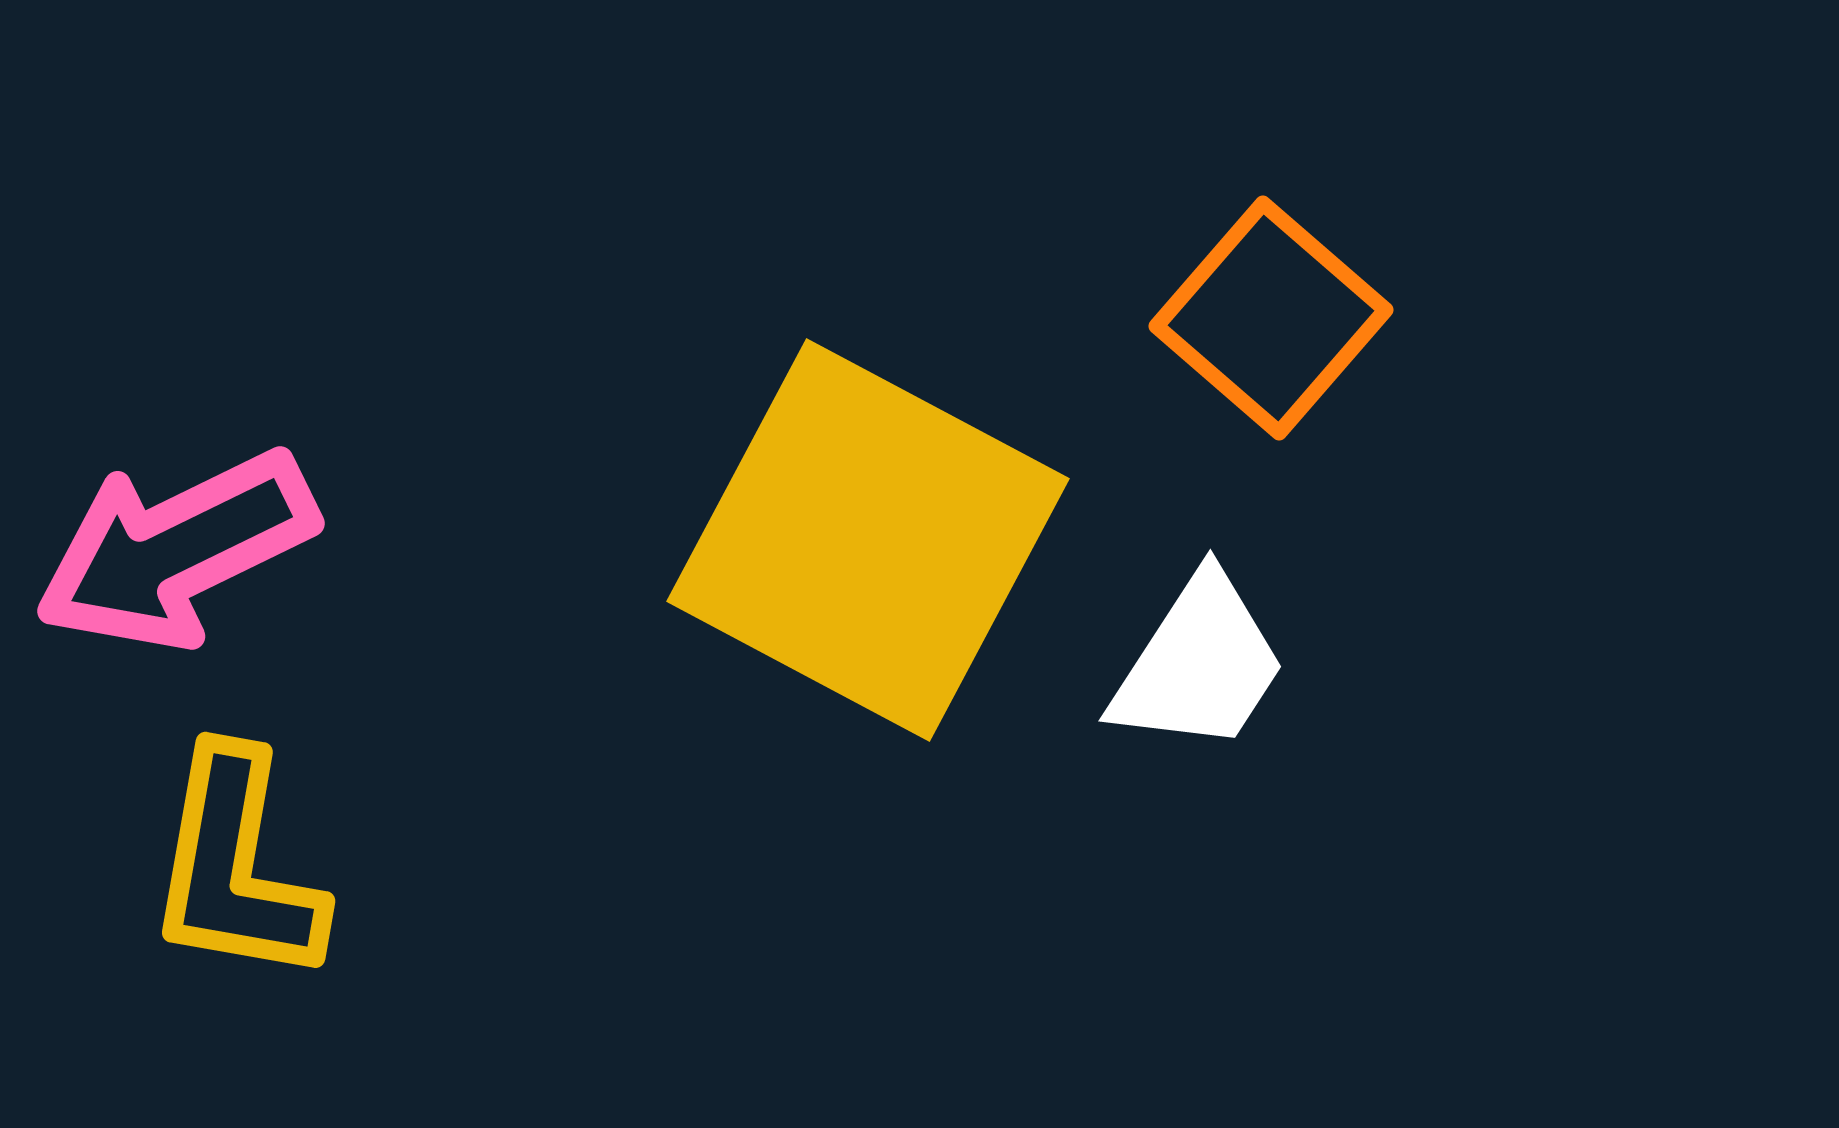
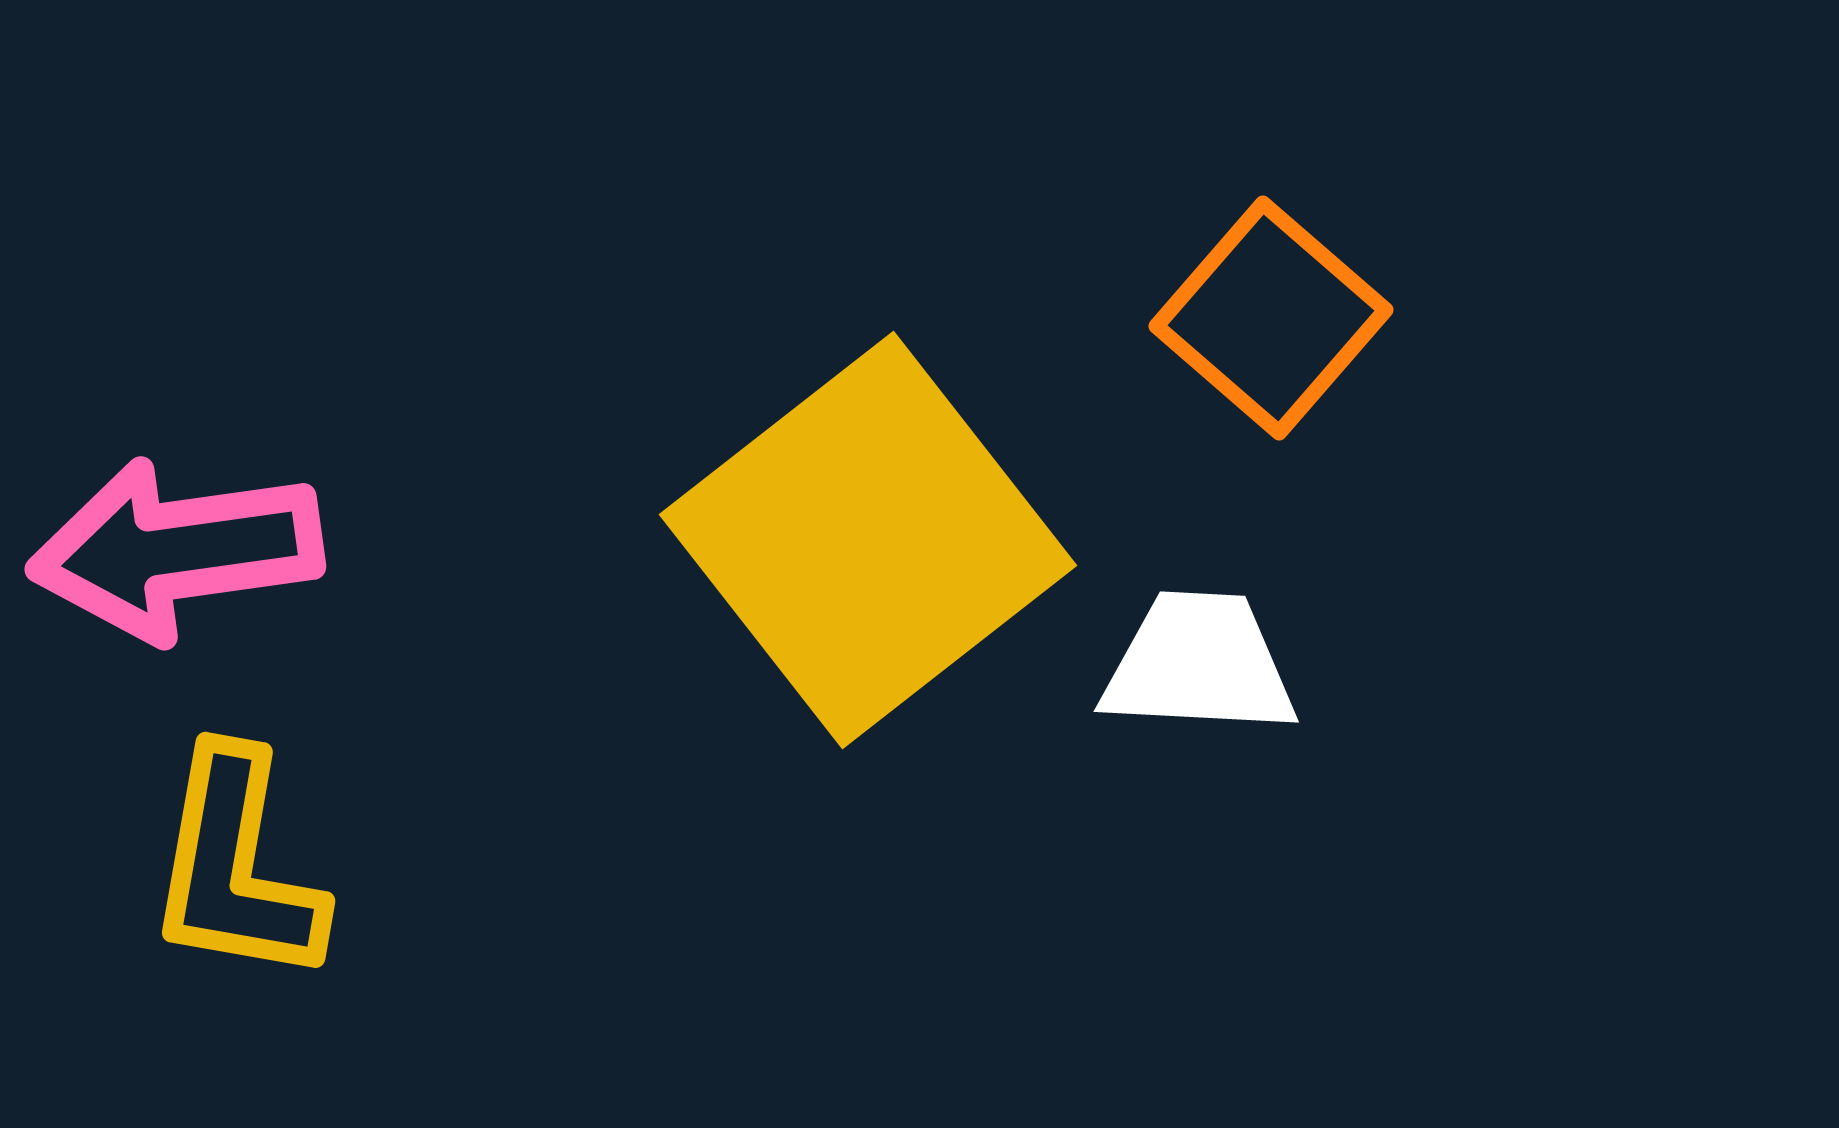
yellow square: rotated 24 degrees clockwise
pink arrow: rotated 18 degrees clockwise
white trapezoid: rotated 120 degrees counterclockwise
